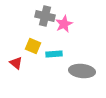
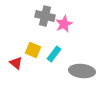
yellow square: moved 4 px down
cyan rectangle: rotated 49 degrees counterclockwise
